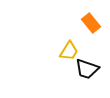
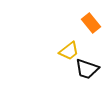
yellow trapezoid: rotated 20 degrees clockwise
